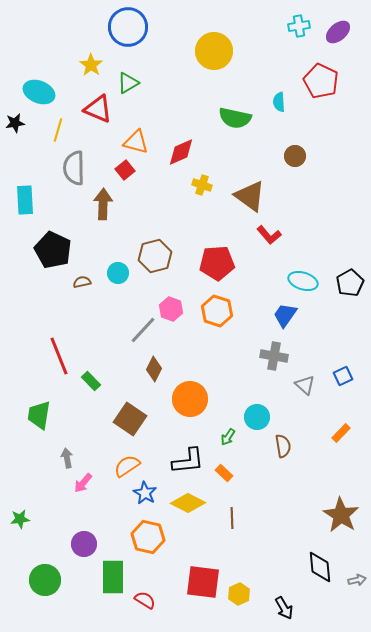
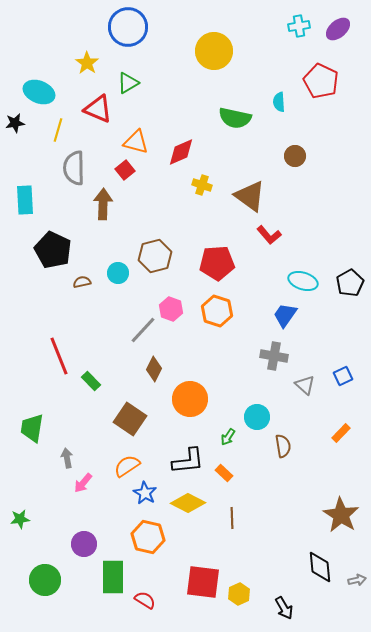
purple ellipse at (338, 32): moved 3 px up
yellow star at (91, 65): moved 4 px left, 2 px up
green trapezoid at (39, 415): moved 7 px left, 13 px down
